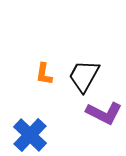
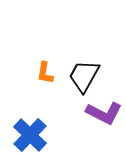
orange L-shape: moved 1 px right, 1 px up
